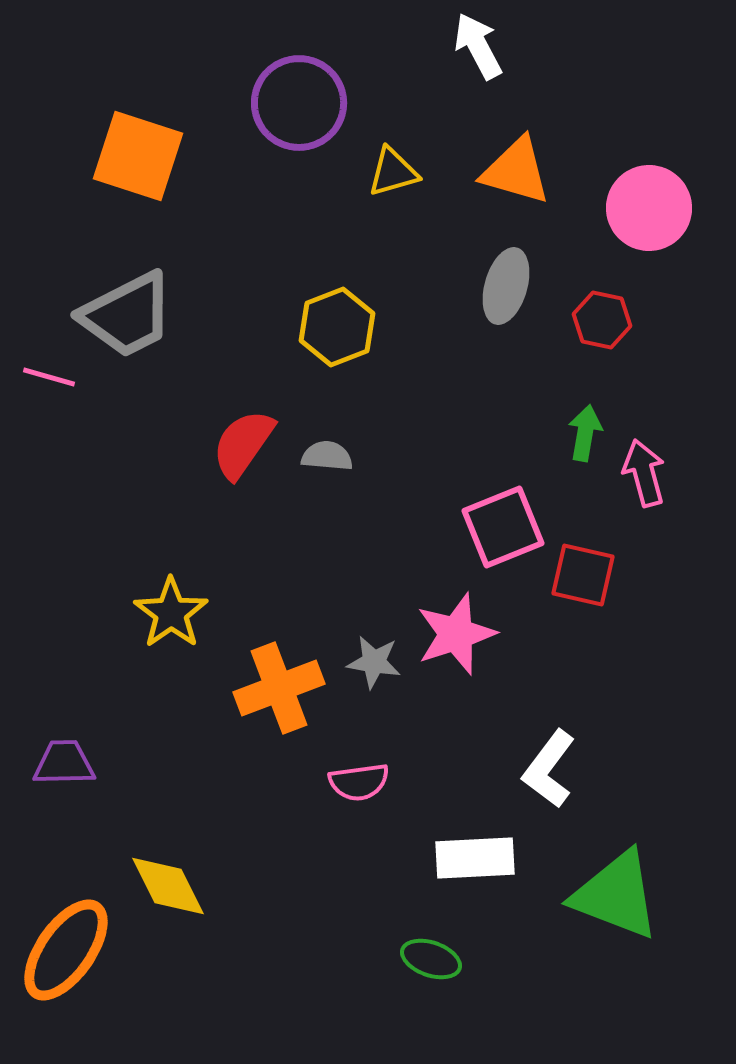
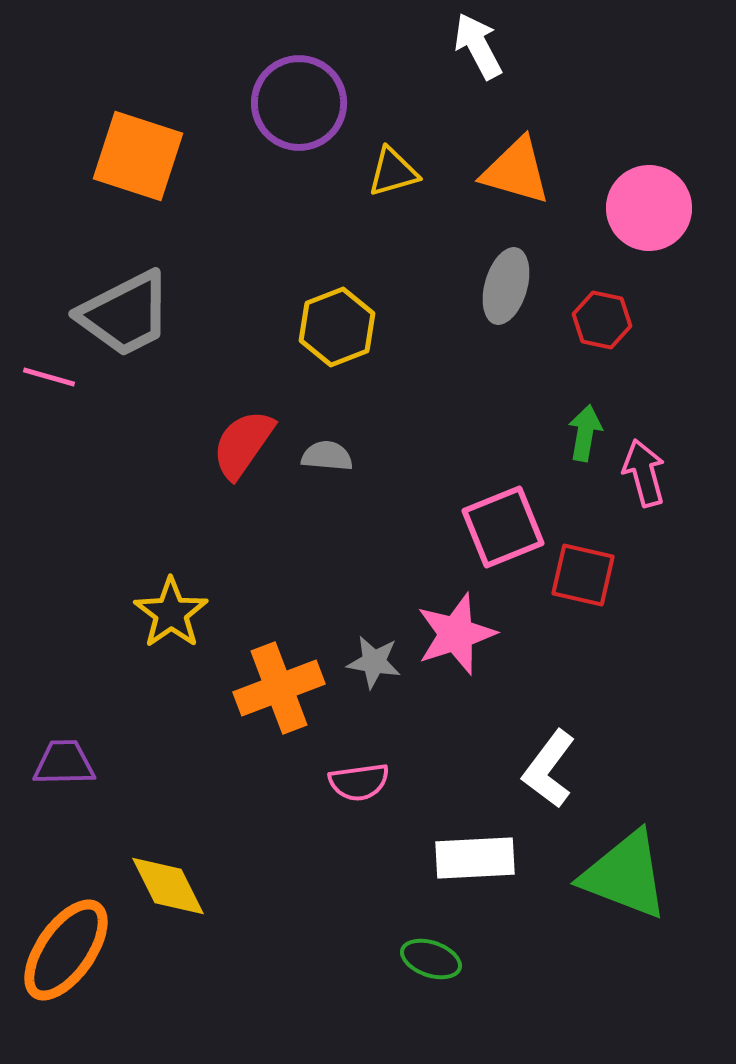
gray trapezoid: moved 2 px left, 1 px up
green triangle: moved 9 px right, 20 px up
